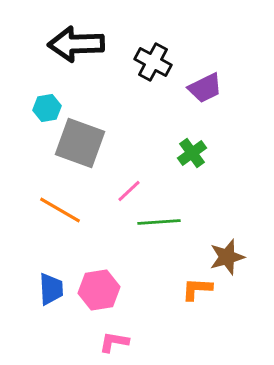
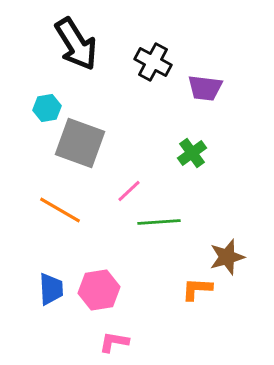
black arrow: rotated 120 degrees counterclockwise
purple trapezoid: rotated 33 degrees clockwise
